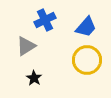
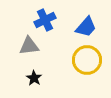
gray triangle: moved 3 px right; rotated 25 degrees clockwise
